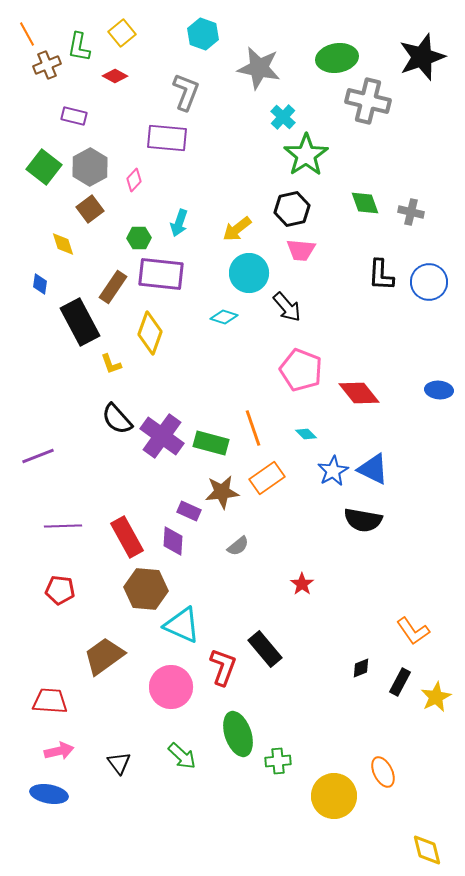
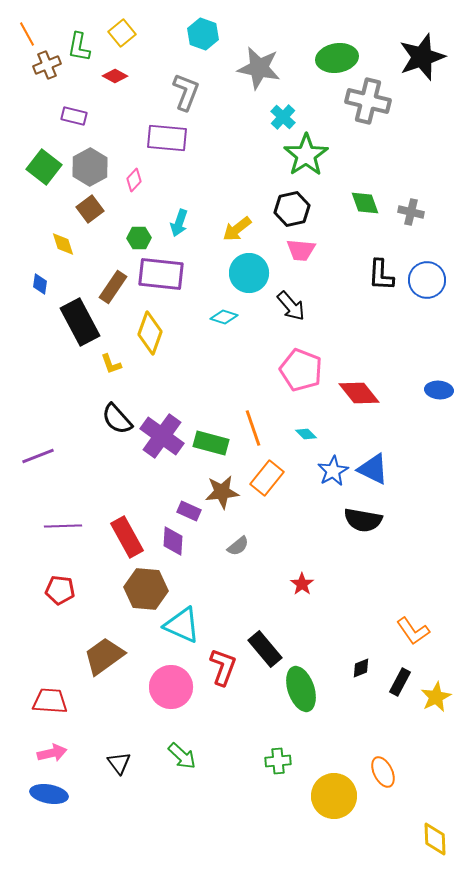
blue circle at (429, 282): moved 2 px left, 2 px up
black arrow at (287, 307): moved 4 px right, 1 px up
orange rectangle at (267, 478): rotated 16 degrees counterclockwise
green ellipse at (238, 734): moved 63 px right, 45 px up
pink arrow at (59, 751): moved 7 px left, 2 px down
yellow diamond at (427, 850): moved 8 px right, 11 px up; rotated 12 degrees clockwise
